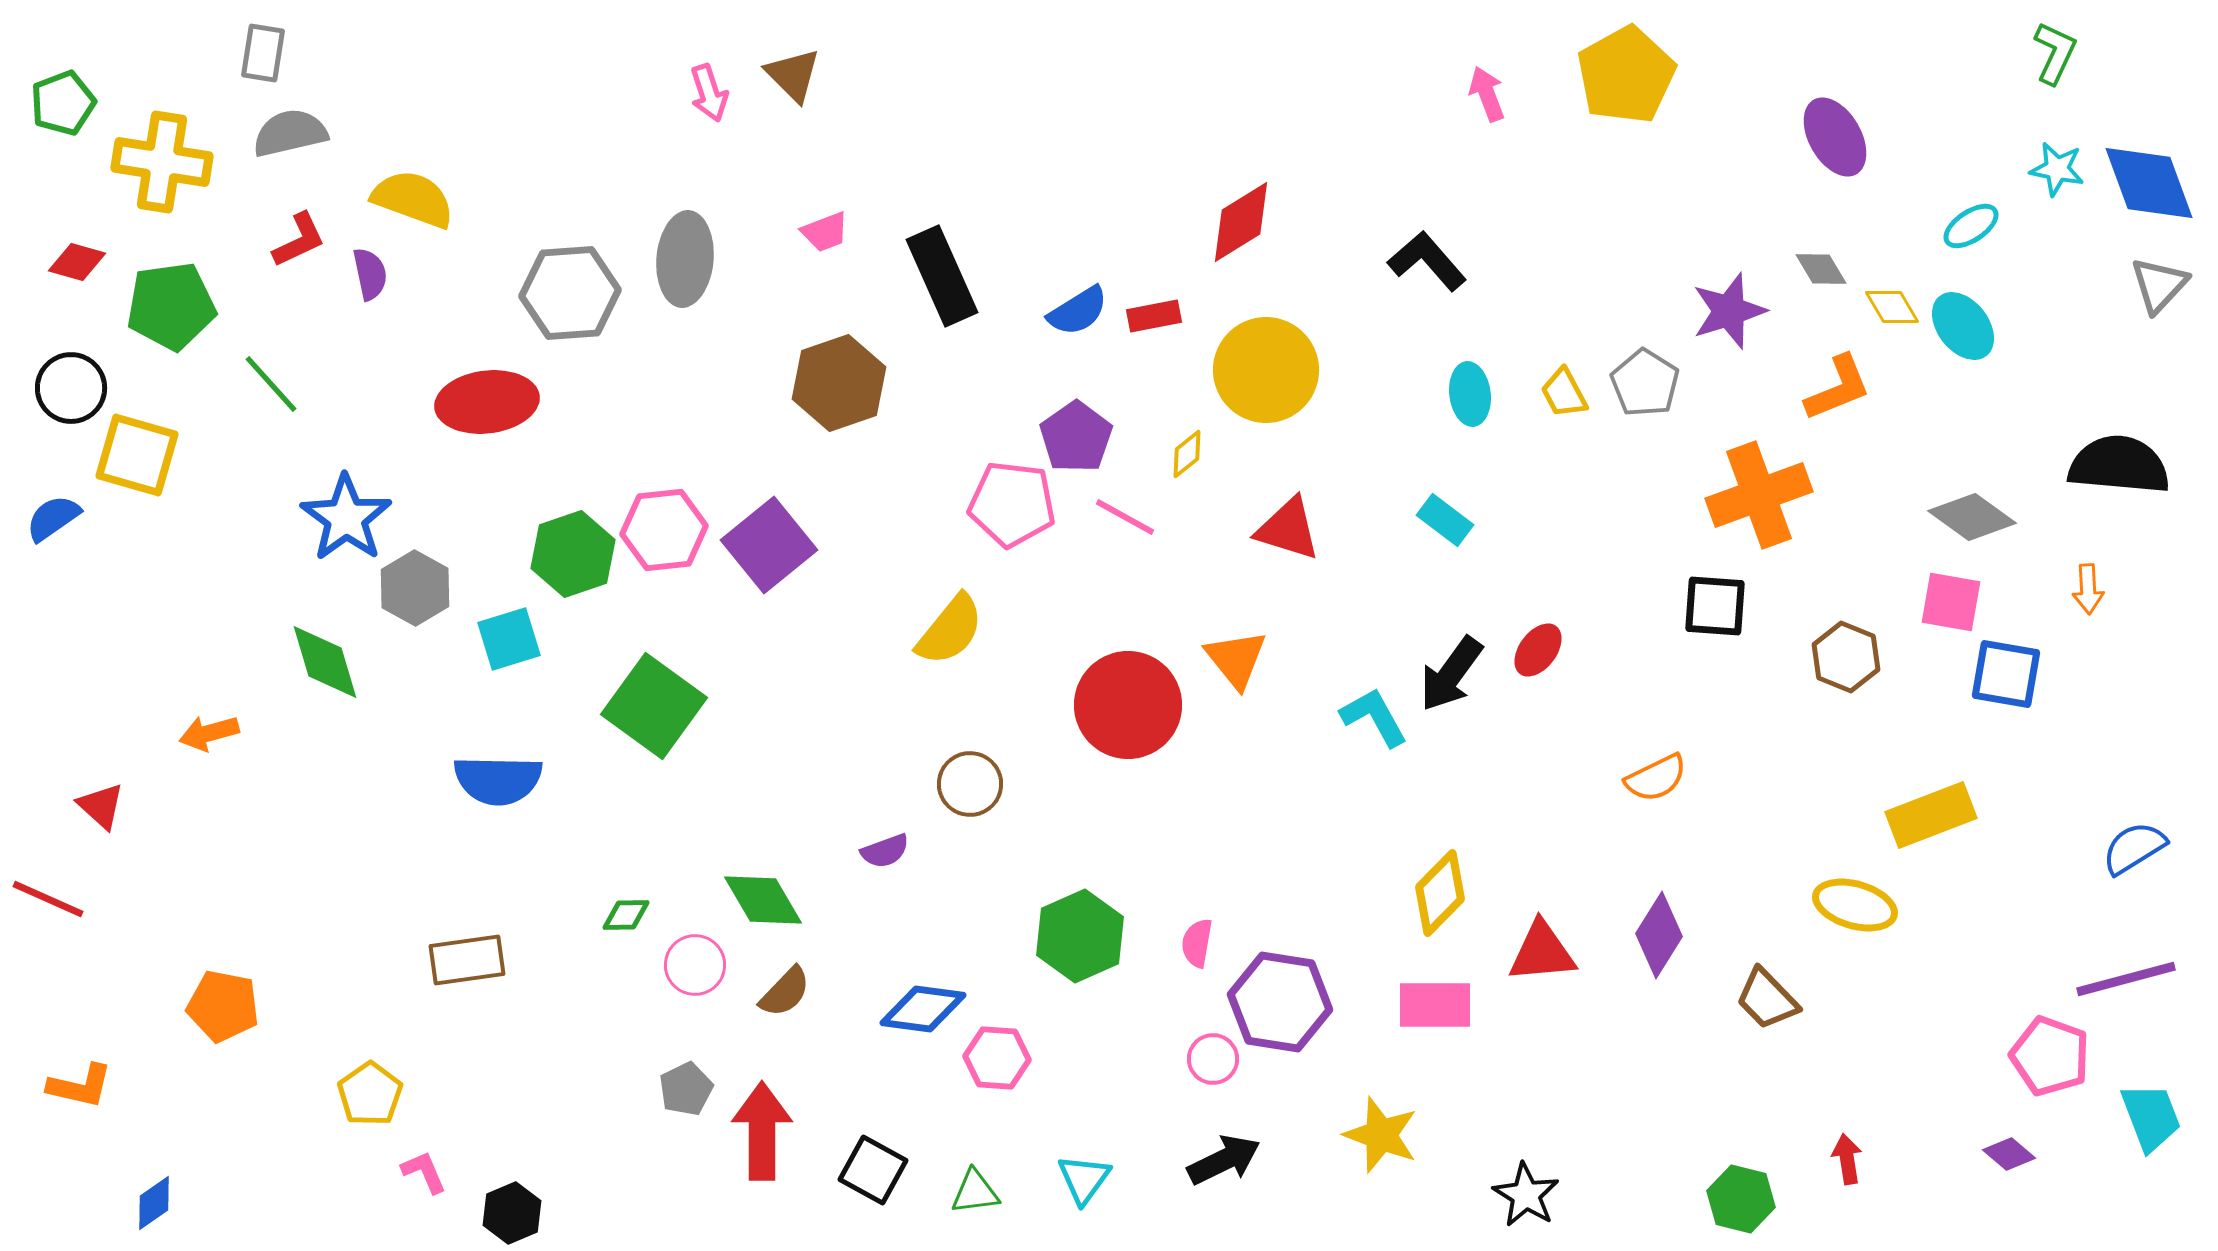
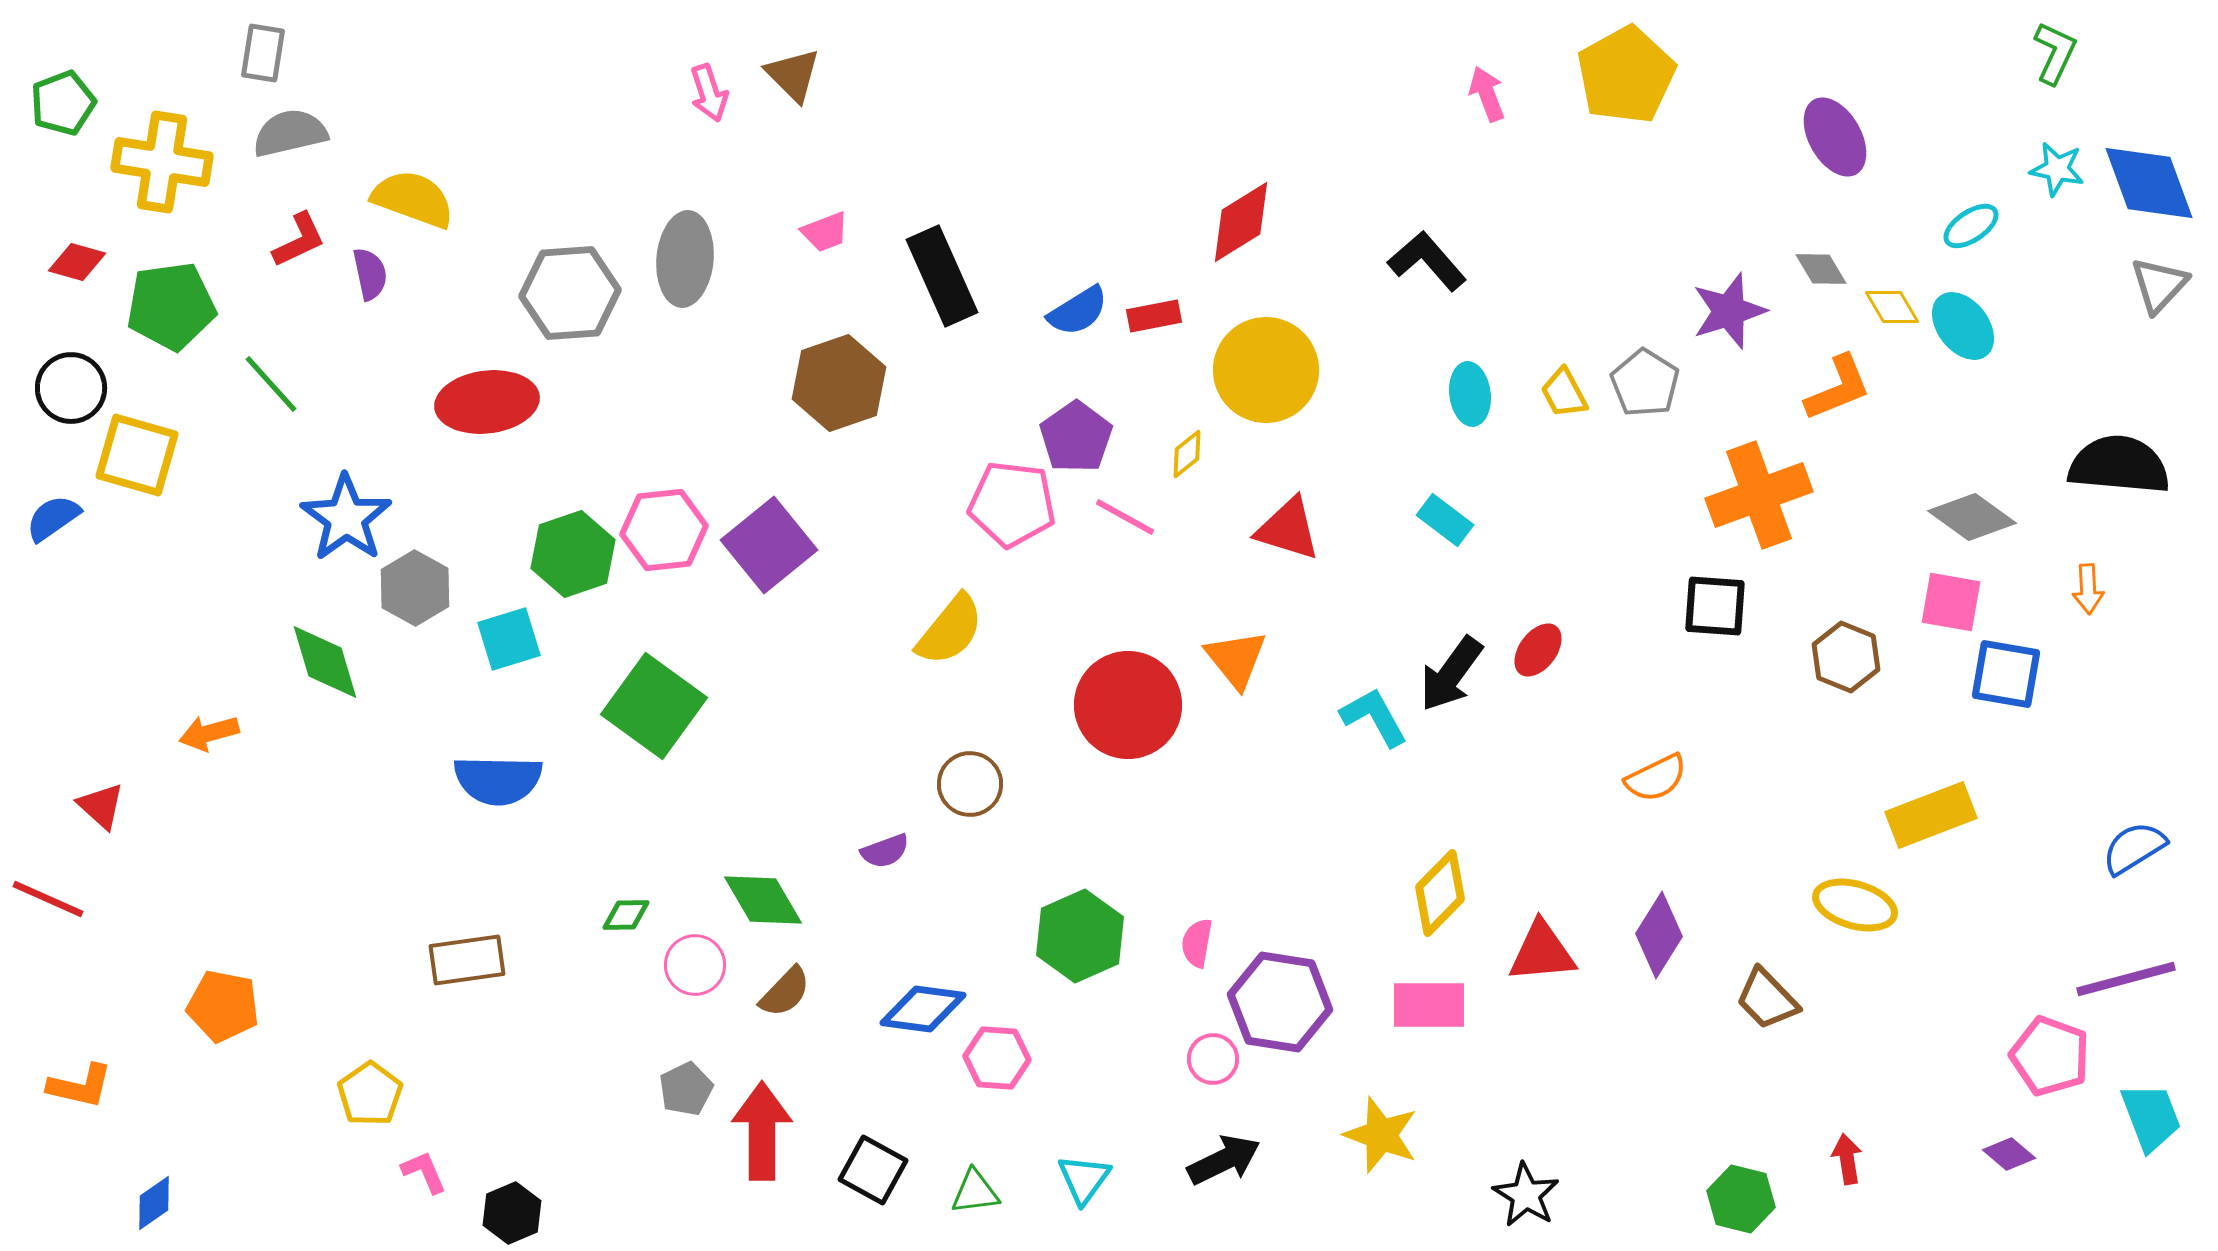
pink rectangle at (1435, 1005): moved 6 px left
